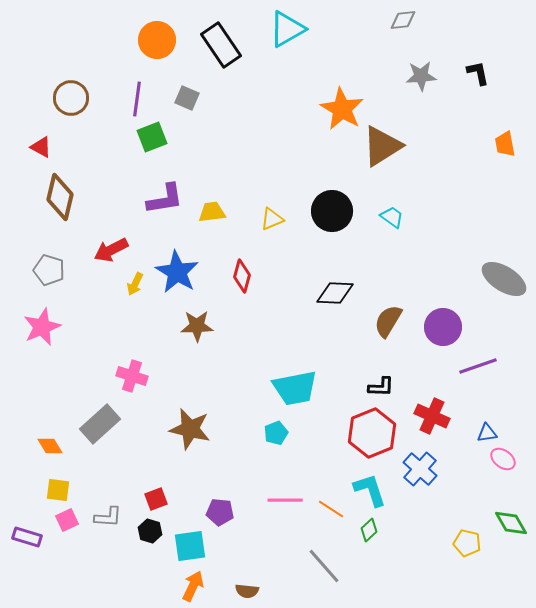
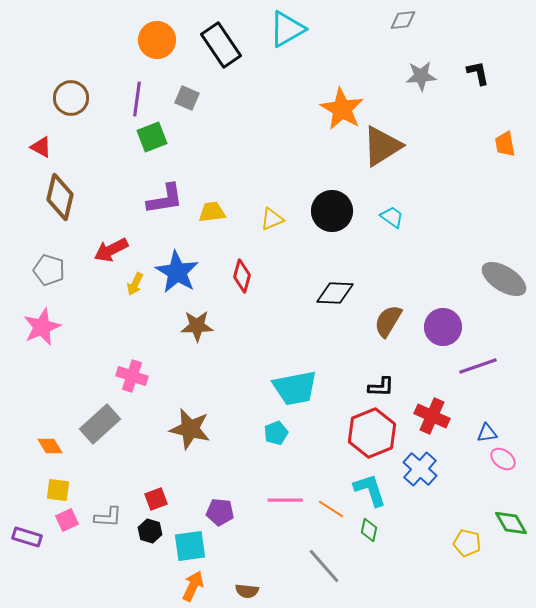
green diamond at (369, 530): rotated 35 degrees counterclockwise
